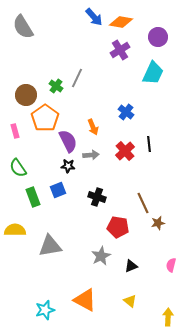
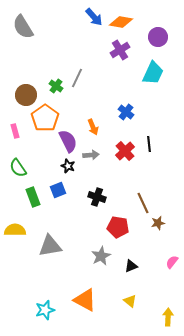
black star: rotated 16 degrees clockwise
pink semicircle: moved 1 px right, 3 px up; rotated 24 degrees clockwise
